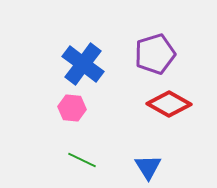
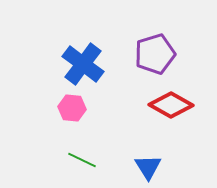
red diamond: moved 2 px right, 1 px down
